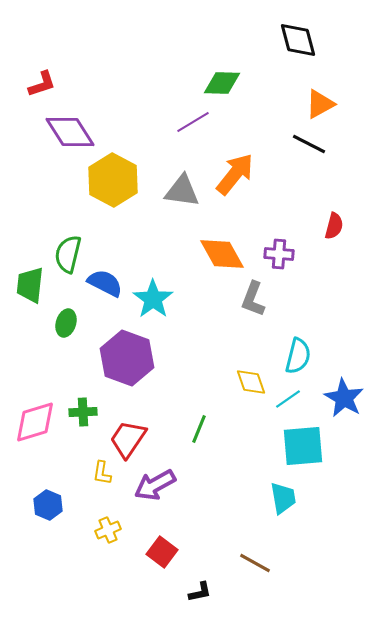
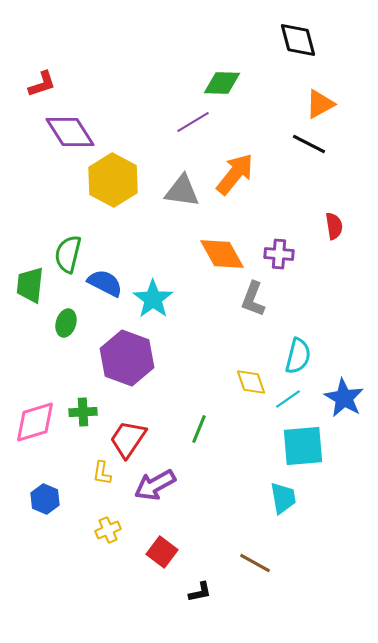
red semicircle: rotated 24 degrees counterclockwise
blue hexagon: moved 3 px left, 6 px up
